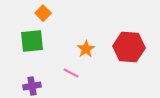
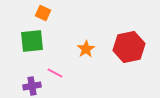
orange square: rotated 21 degrees counterclockwise
red hexagon: rotated 16 degrees counterclockwise
pink line: moved 16 px left
